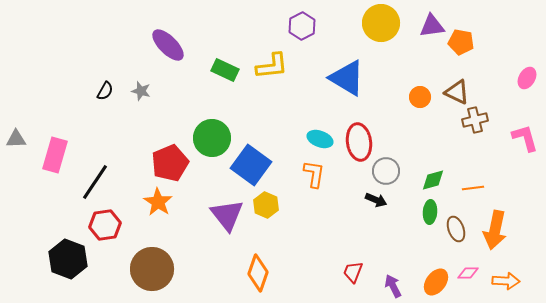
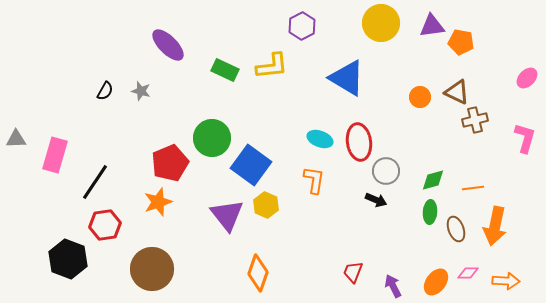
pink ellipse at (527, 78): rotated 15 degrees clockwise
pink L-shape at (525, 138): rotated 32 degrees clockwise
orange L-shape at (314, 174): moved 6 px down
orange star at (158, 202): rotated 20 degrees clockwise
orange arrow at (495, 230): moved 4 px up
